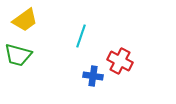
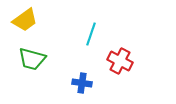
cyan line: moved 10 px right, 2 px up
green trapezoid: moved 14 px right, 4 px down
blue cross: moved 11 px left, 7 px down
